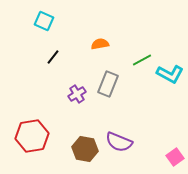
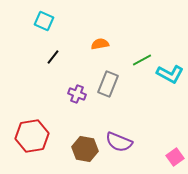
purple cross: rotated 36 degrees counterclockwise
